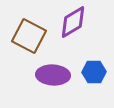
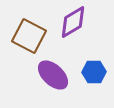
purple ellipse: rotated 40 degrees clockwise
